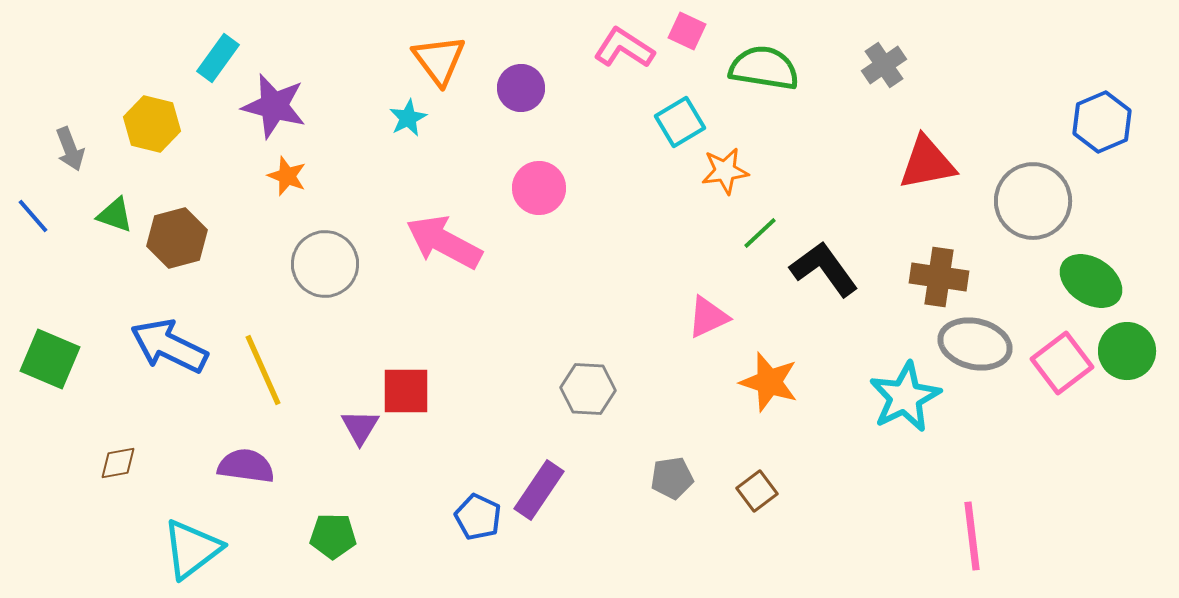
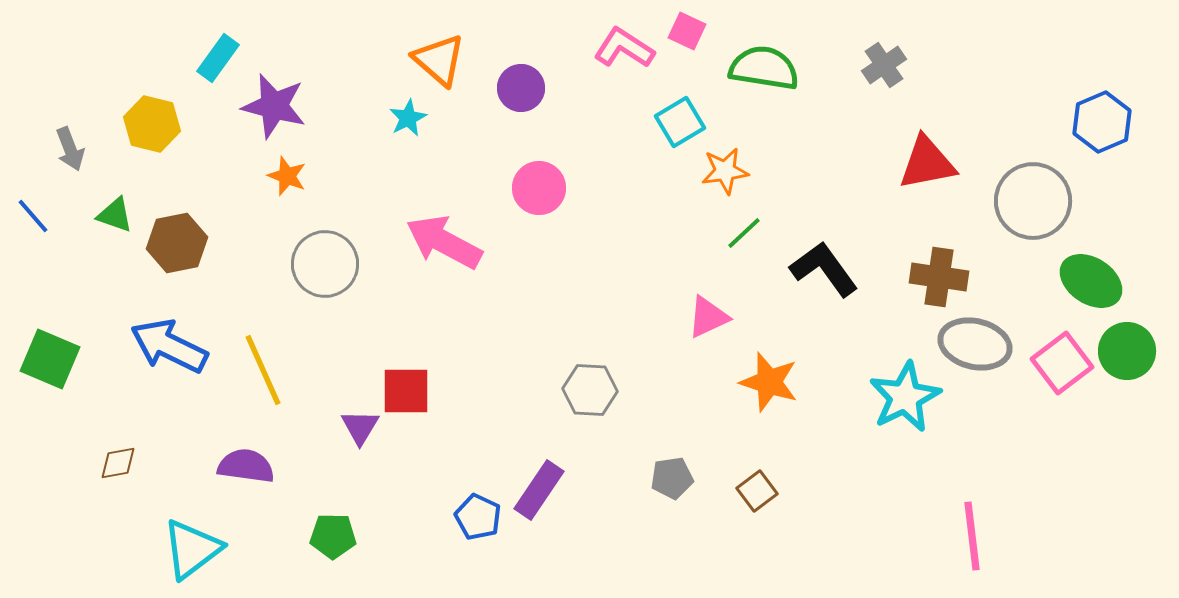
orange triangle at (439, 60): rotated 12 degrees counterclockwise
green line at (760, 233): moved 16 px left
brown hexagon at (177, 238): moved 5 px down; rotated 4 degrees clockwise
gray hexagon at (588, 389): moved 2 px right, 1 px down
